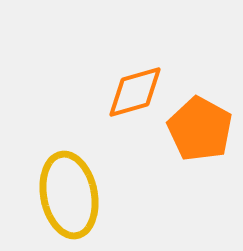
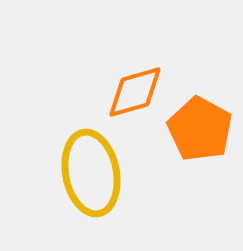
yellow ellipse: moved 22 px right, 22 px up
